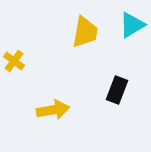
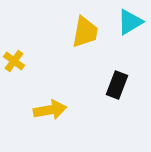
cyan triangle: moved 2 px left, 3 px up
black rectangle: moved 5 px up
yellow arrow: moved 3 px left
